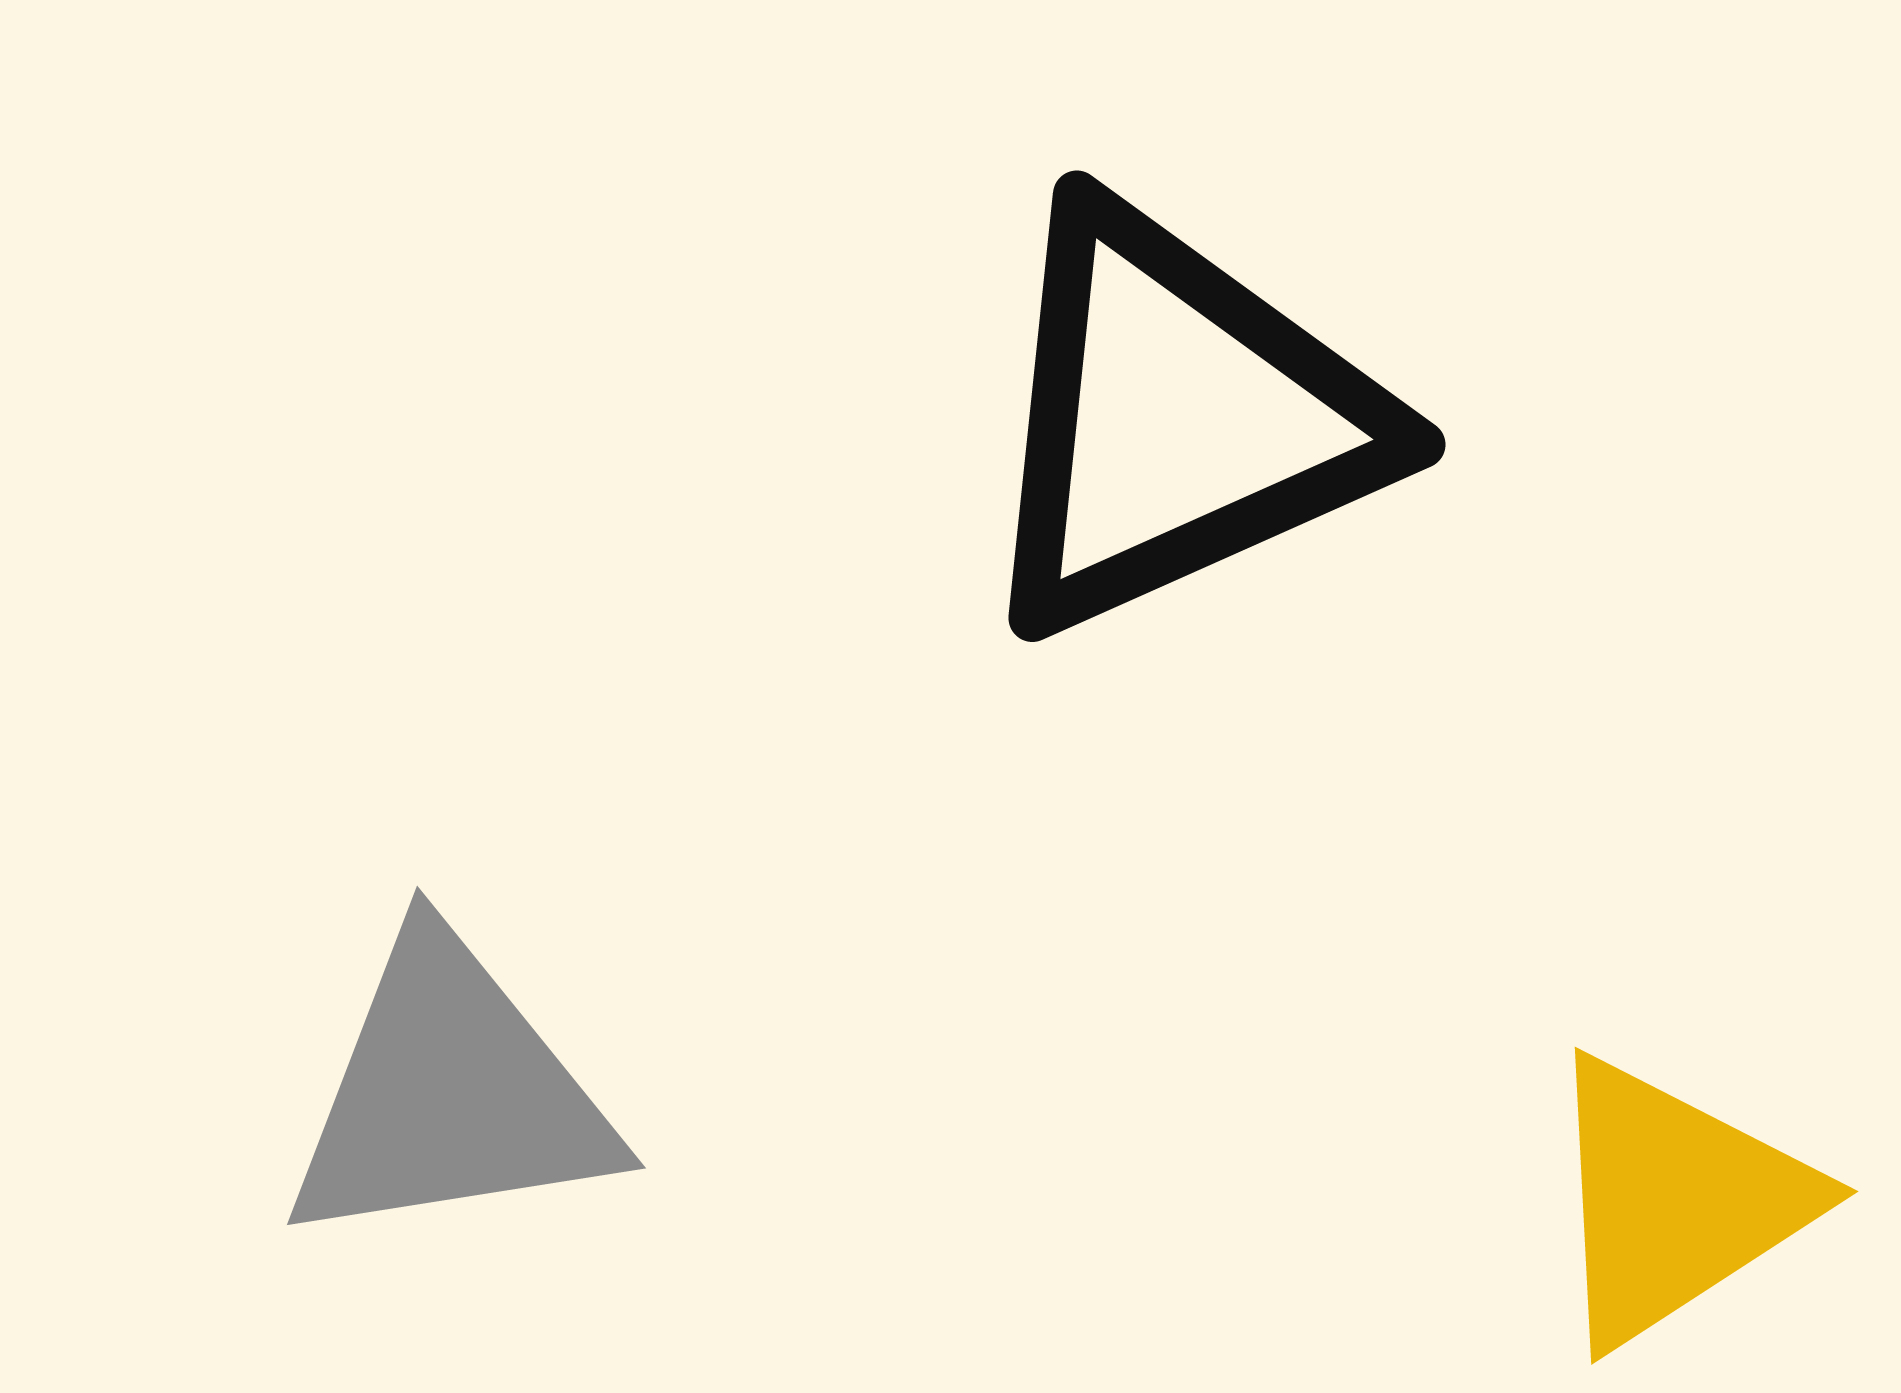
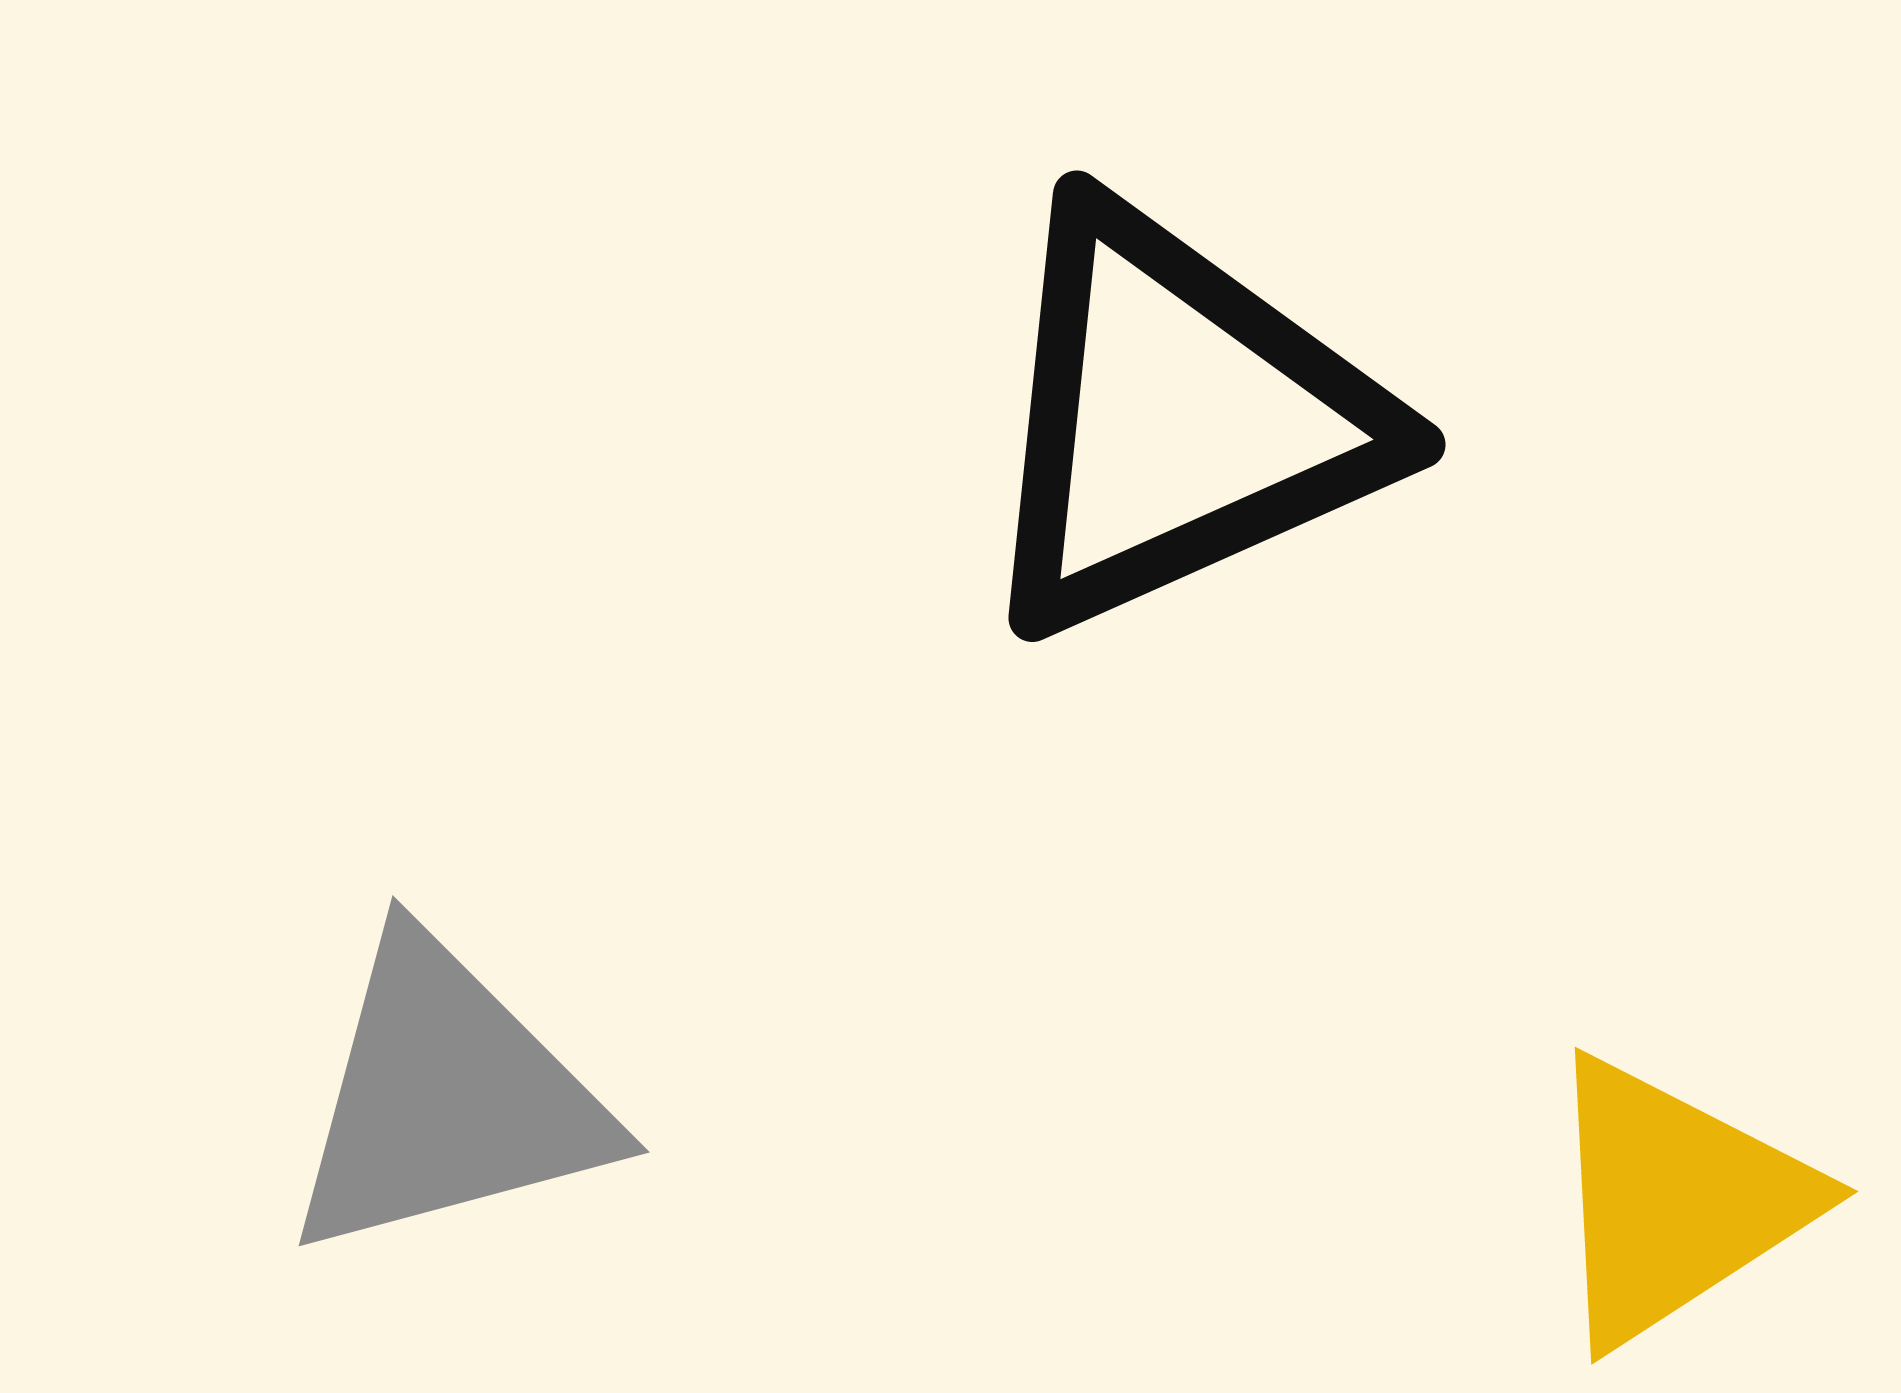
gray triangle: moved 3 px left, 5 px down; rotated 6 degrees counterclockwise
